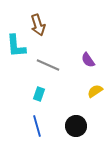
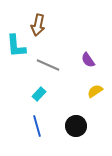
brown arrow: rotated 30 degrees clockwise
cyan rectangle: rotated 24 degrees clockwise
